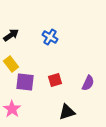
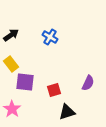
red square: moved 1 px left, 10 px down
